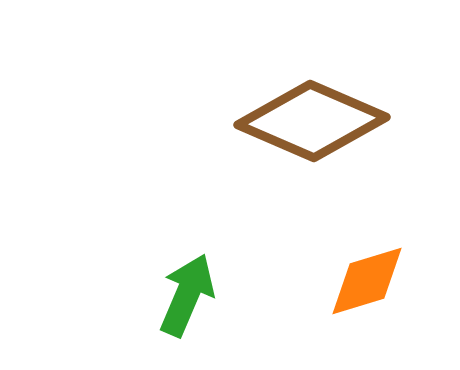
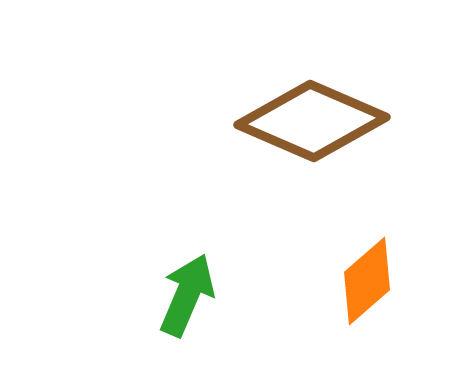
orange diamond: rotated 24 degrees counterclockwise
